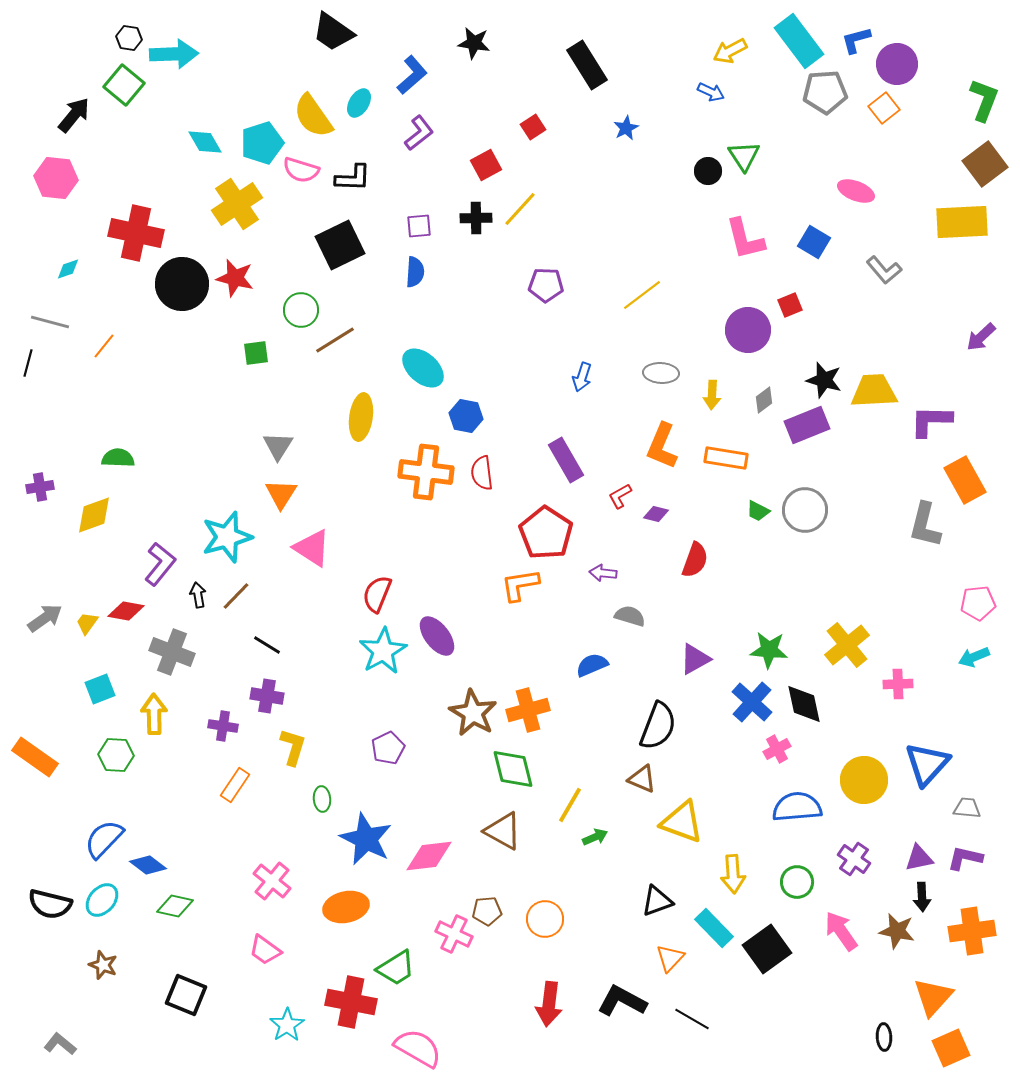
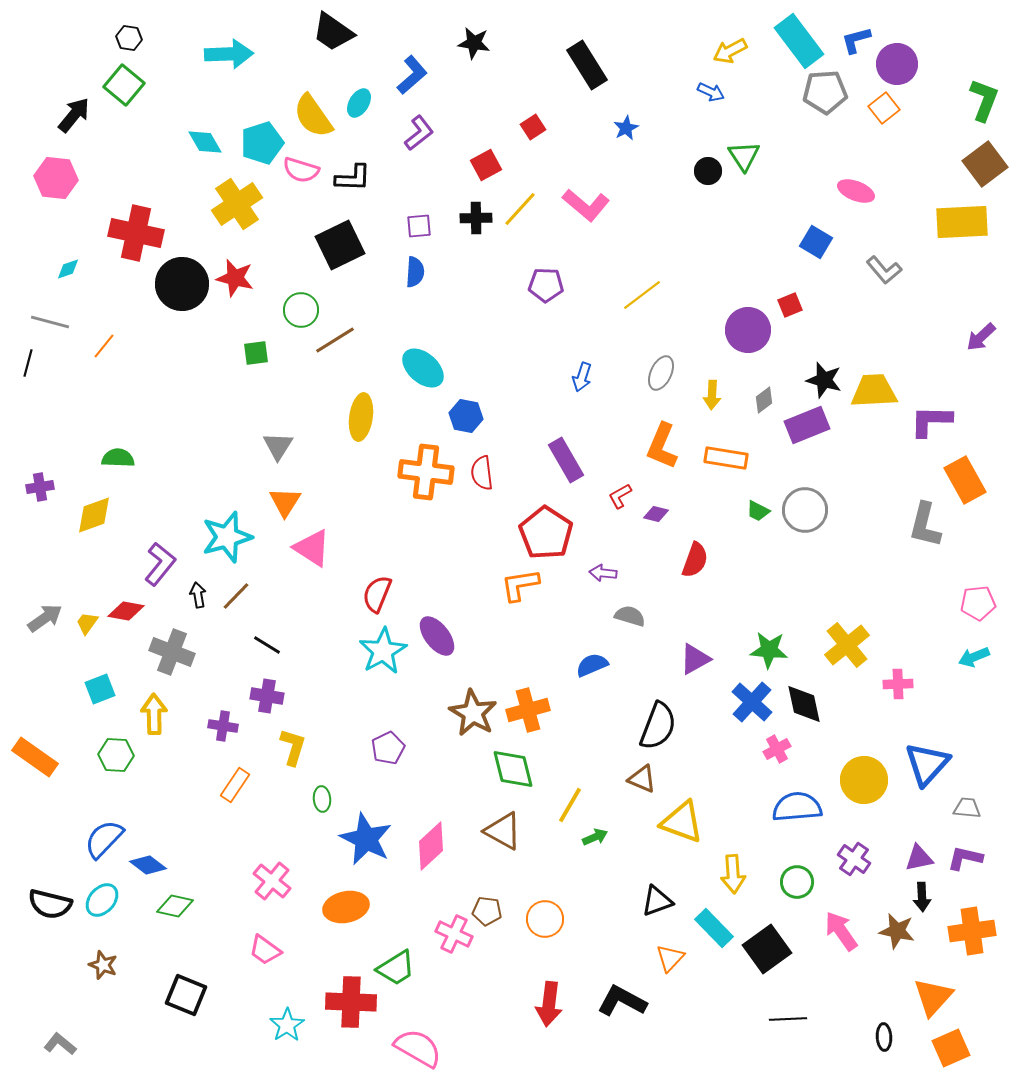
cyan arrow at (174, 54): moved 55 px right
pink L-shape at (745, 239): moved 159 px left, 34 px up; rotated 36 degrees counterclockwise
blue square at (814, 242): moved 2 px right
gray ellipse at (661, 373): rotated 68 degrees counterclockwise
orange triangle at (281, 494): moved 4 px right, 8 px down
pink diamond at (429, 856): moved 2 px right, 10 px up; rotated 36 degrees counterclockwise
brown pentagon at (487, 911): rotated 12 degrees clockwise
red cross at (351, 1002): rotated 9 degrees counterclockwise
black line at (692, 1019): moved 96 px right; rotated 33 degrees counterclockwise
